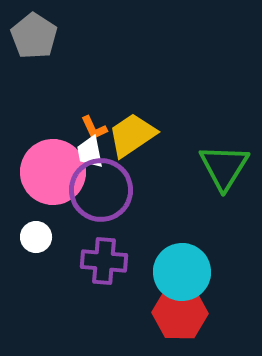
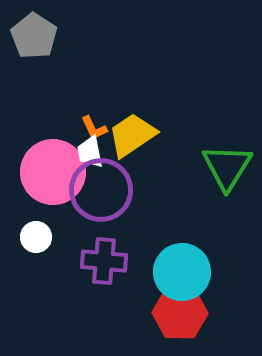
green triangle: moved 3 px right
